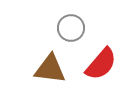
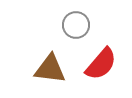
gray circle: moved 5 px right, 3 px up
